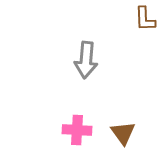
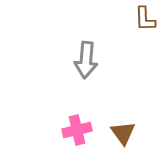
pink cross: rotated 16 degrees counterclockwise
